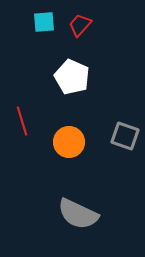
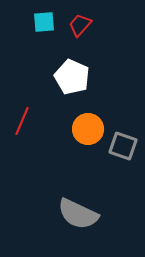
red line: rotated 40 degrees clockwise
gray square: moved 2 px left, 10 px down
orange circle: moved 19 px right, 13 px up
